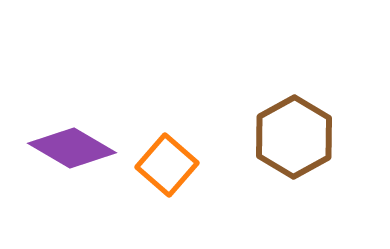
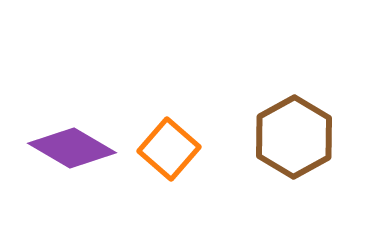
orange square: moved 2 px right, 16 px up
